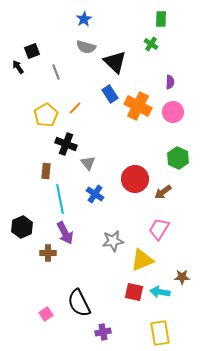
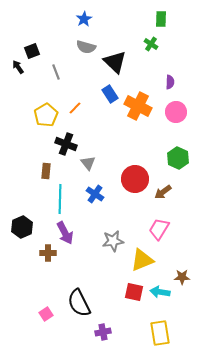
pink circle: moved 3 px right
cyan line: rotated 12 degrees clockwise
